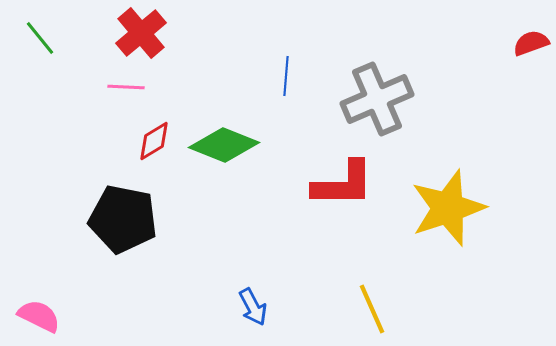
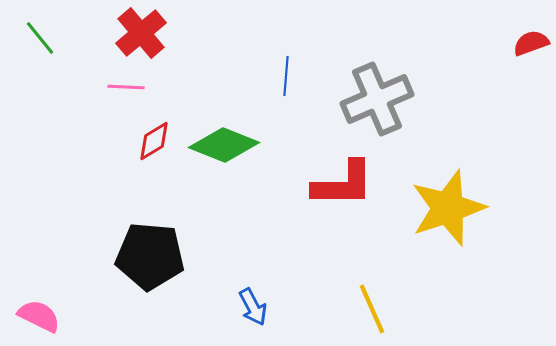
black pentagon: moved 27 px right, 37 px down; rotated 6 degrees counterclockwise
